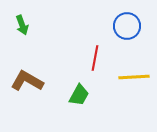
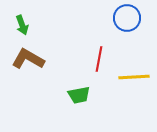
blue circle: moved 8 px up
red line: moved 4 px right, 1 px down
brown L-shape: moved 1 px right, 22 px up
green trapezoid: rotated 50 degrees clockwise
